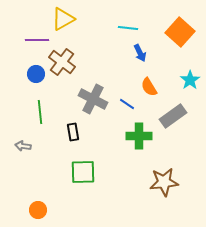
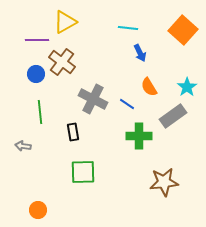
yellow triangle: moved 2 px right, 3 px down
orange square: moved 3 px right, 2 px up
cyan star: moved 3 px left, 7 px down
